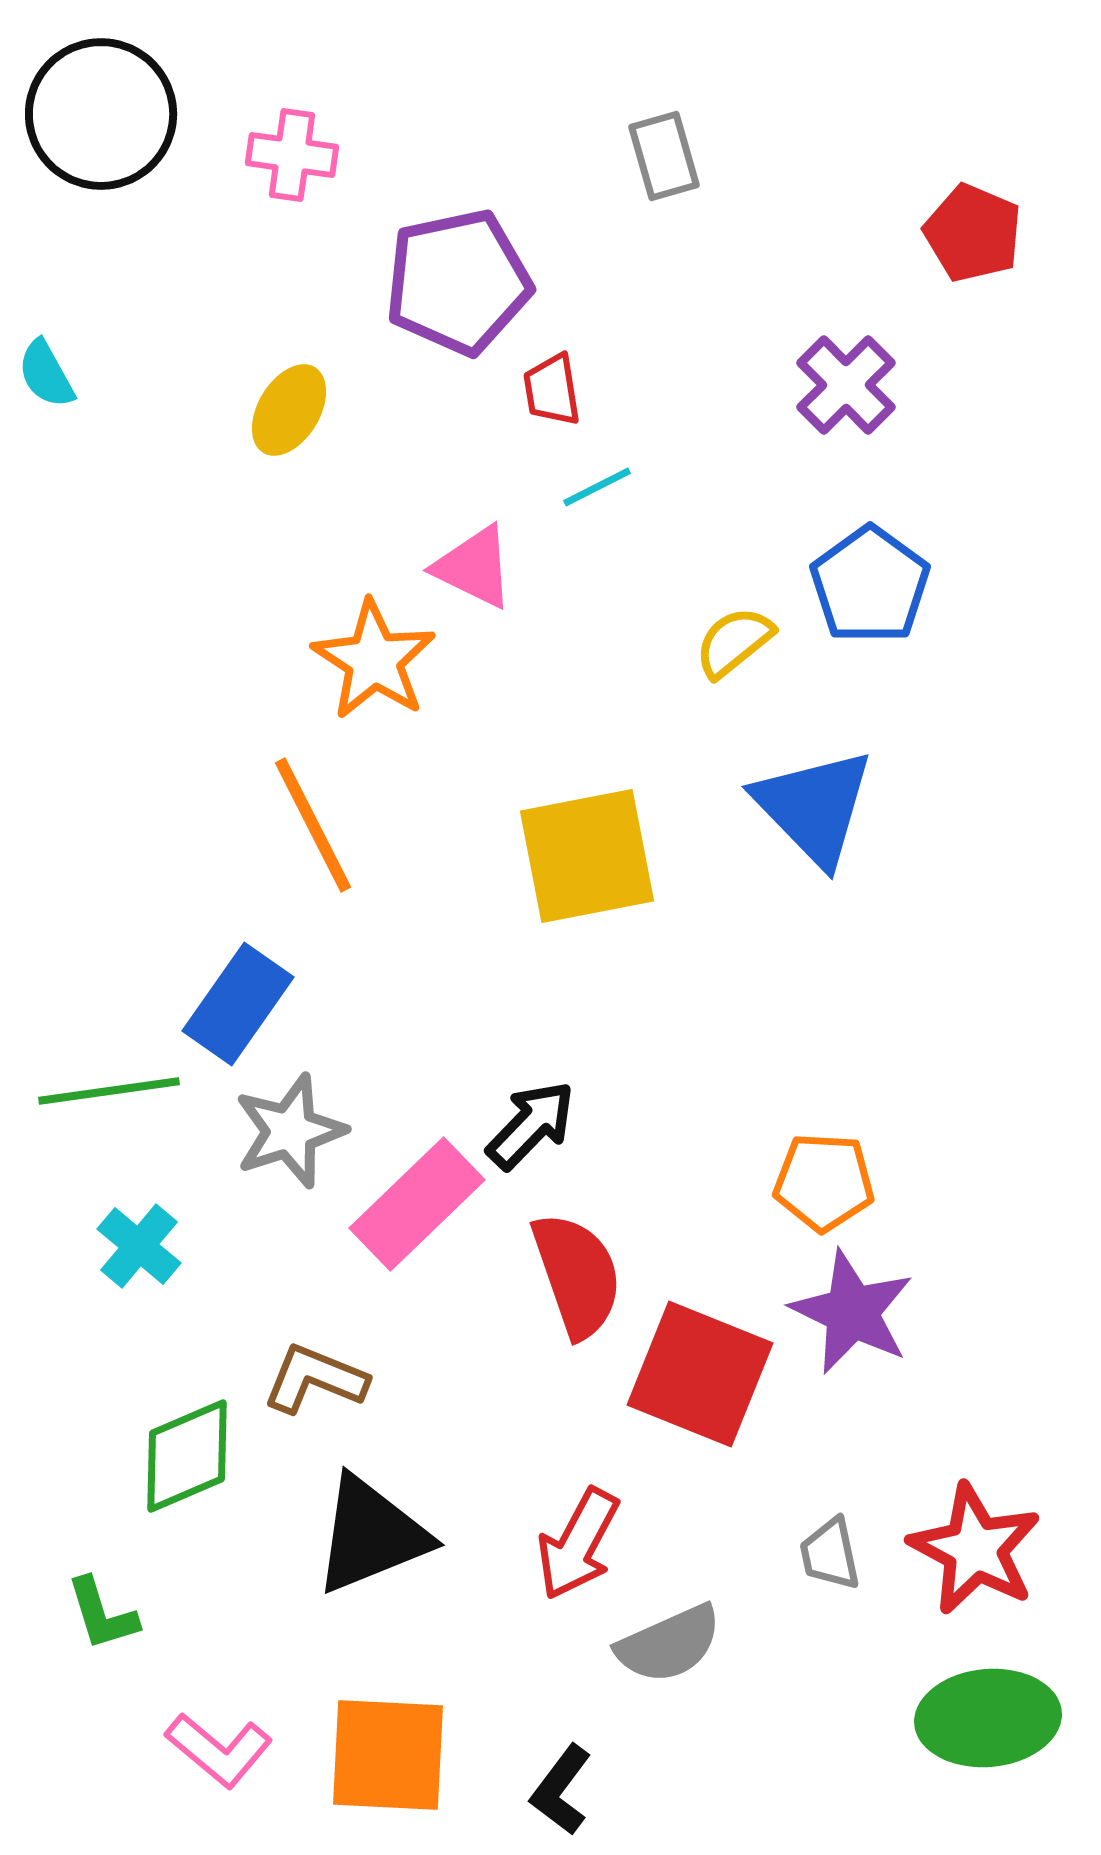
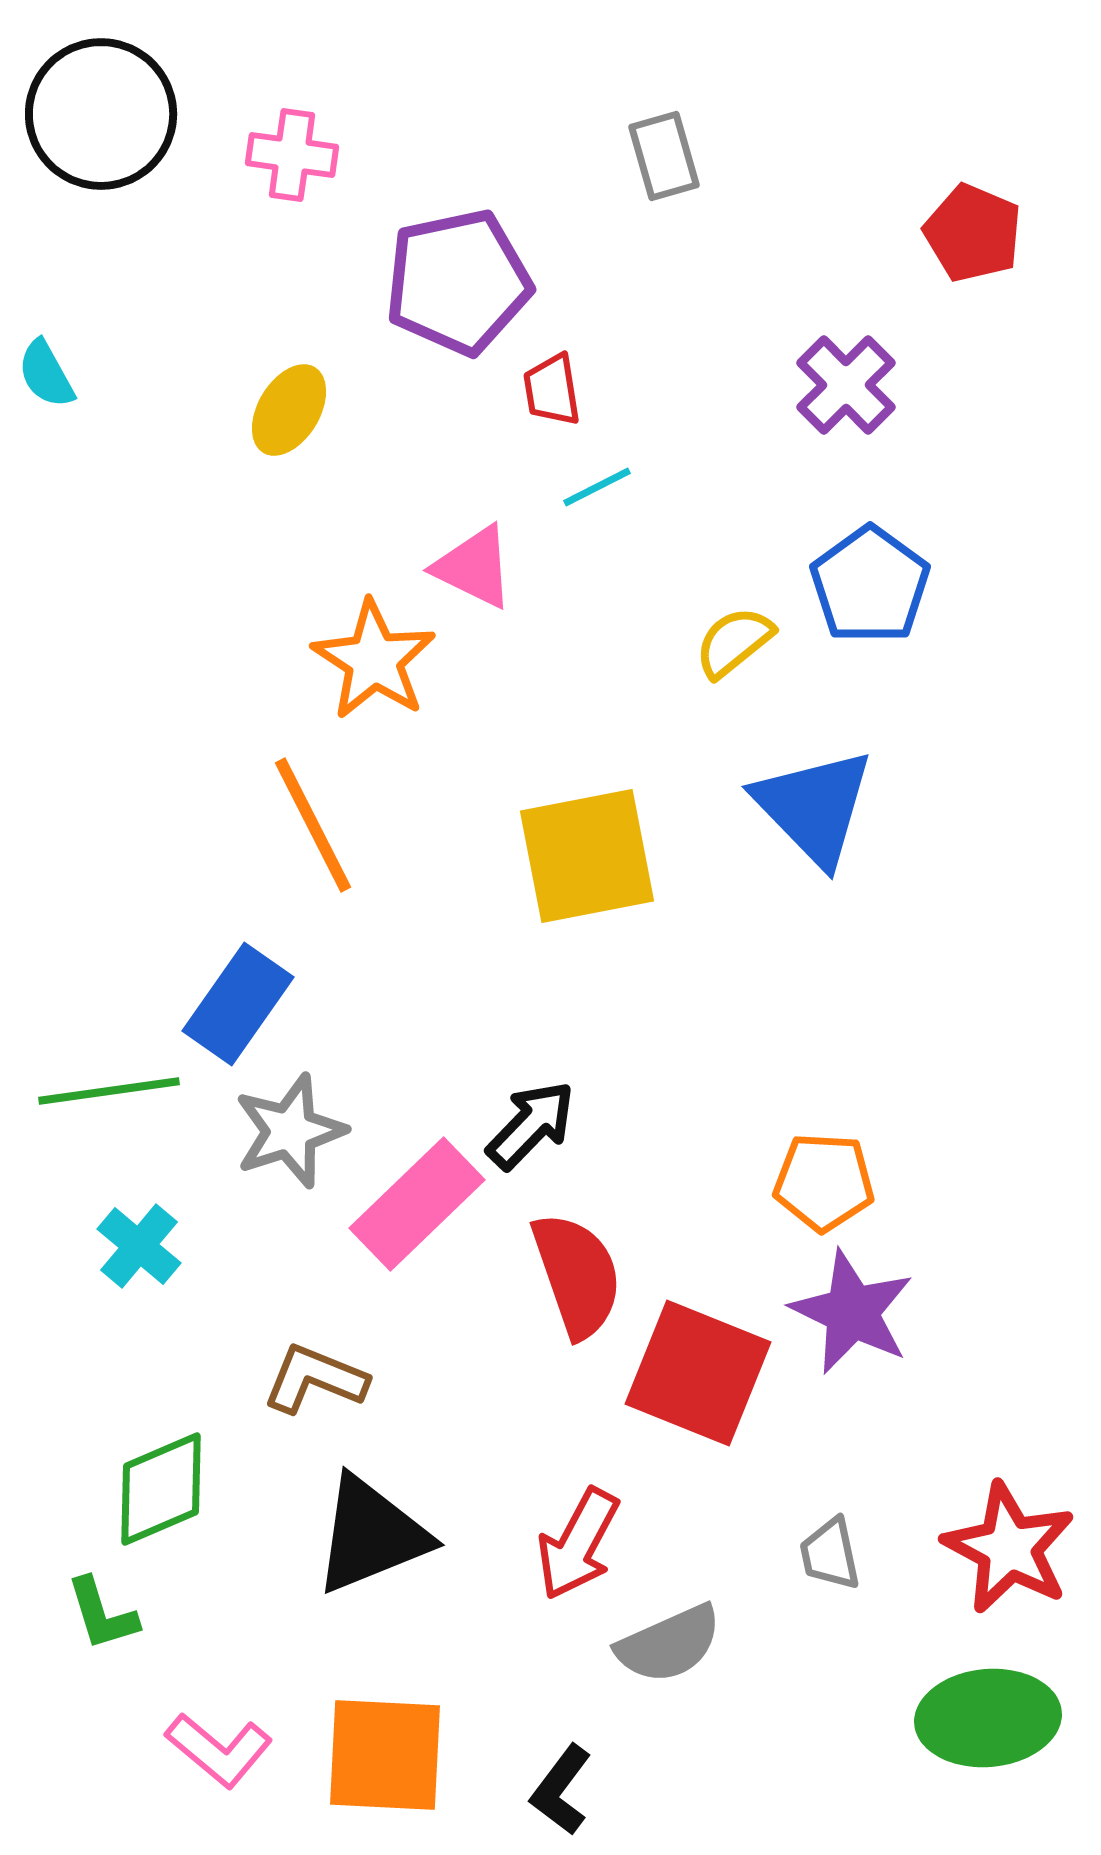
red square: moved 2 px left, 1 px up
green diamond: moved 26 px left, 33 px down
red star: moved 34 px right, 1 px up
orange square: moved 3 px left
